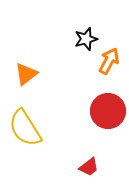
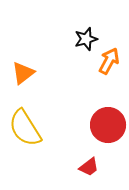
orange triangle: moved 3 px left, 1 px up
red circle: moved 14 px down
